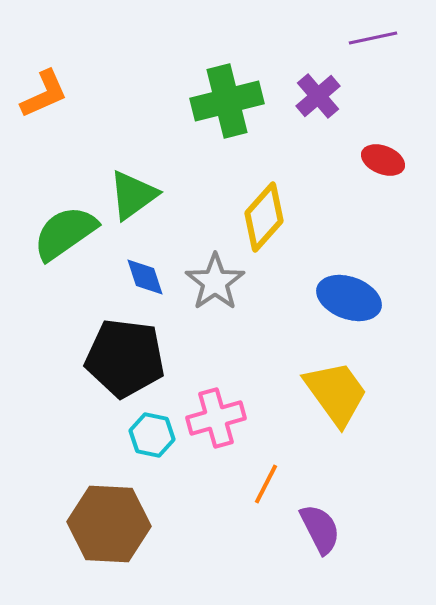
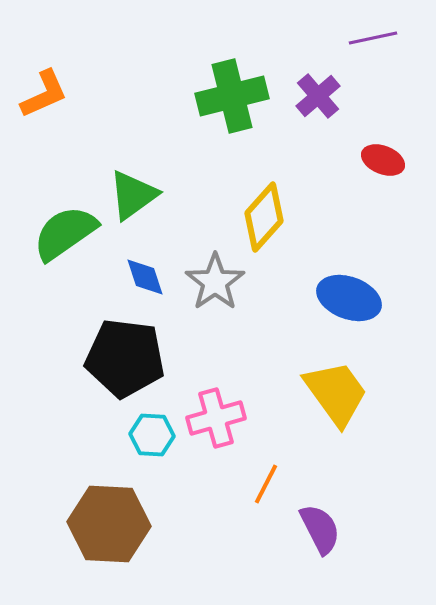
green cross: moved 5 px right, 5 px up
cyan hexagon: rotated 9 degrees counterclockwise
